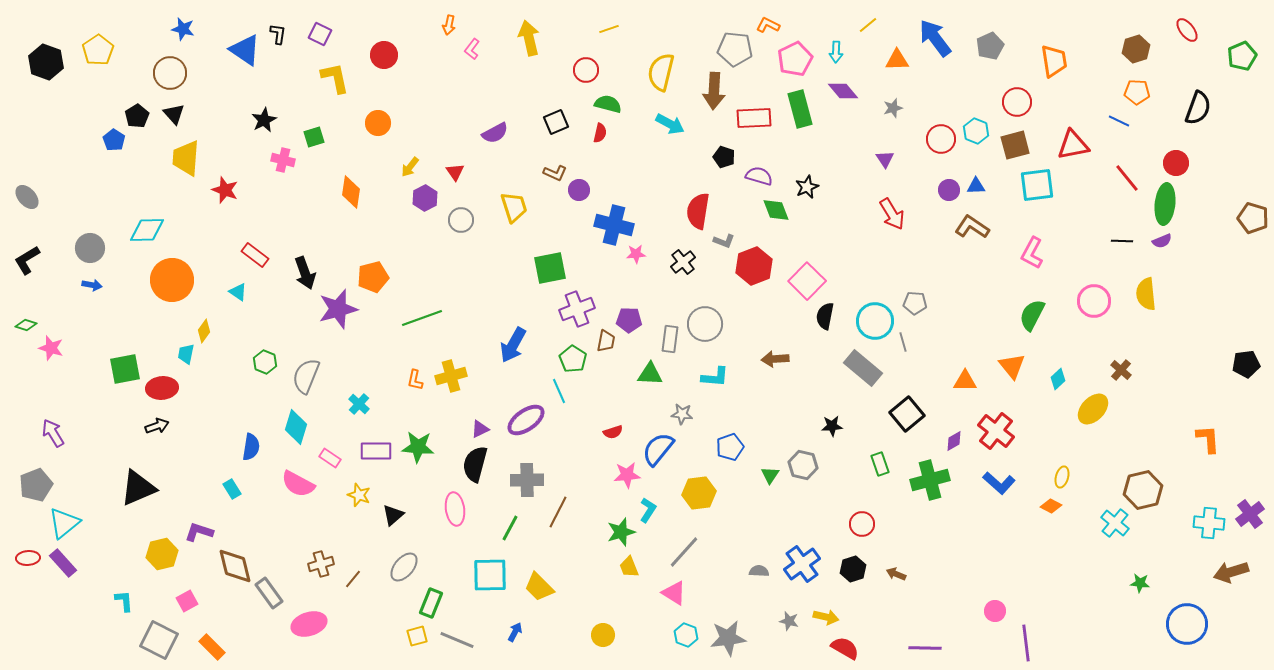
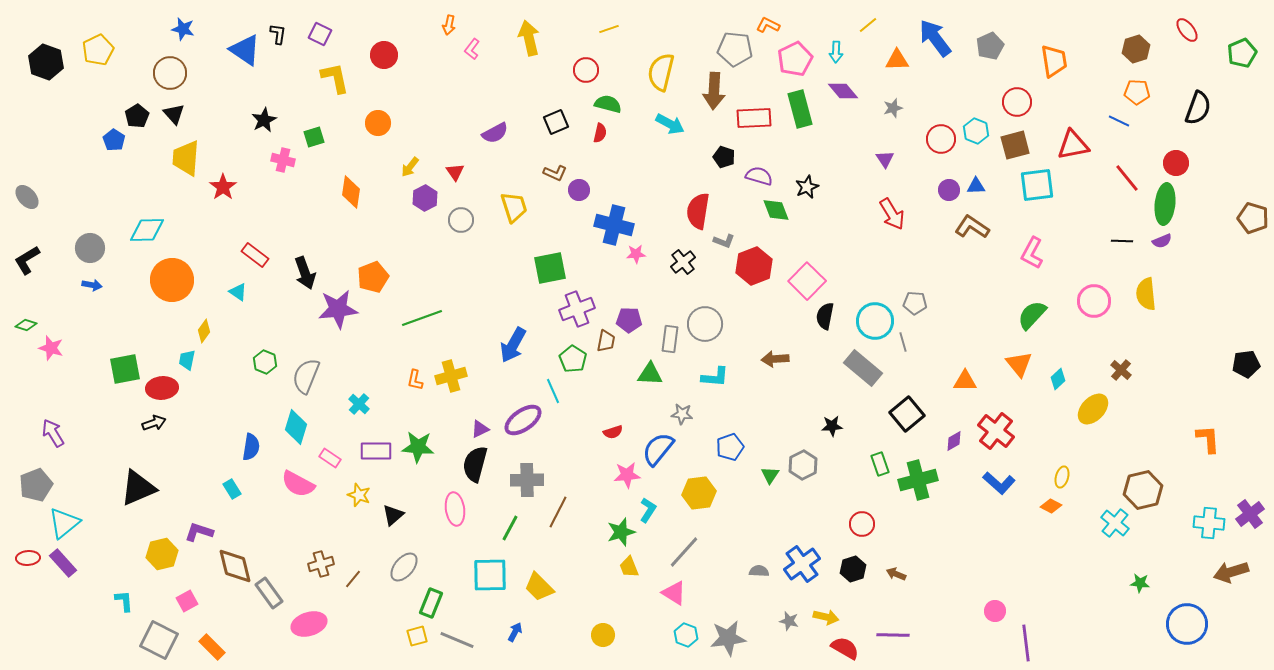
yellow pentagon at (98, 50): rotated 8 degrees clockwise
green pentagon at (1242, 56): moved 3 px up
red star at (225, 190): moved 2 px left, 3 px up; rotated 16 degrees clockwise
orange pentagon at (373, 277): rotated 8 degrees counterclockwise
purple star at (338, 309): rotated 9 degrees clockwise
green semicircle at (1032, 315): rotated 16 degrees clockwise
cyan trapezoid at (186, 354): moved 1 px right, 6 px down
orange triangle at (1012, 366): moved 7 px right, 2 px up
cyan line at (559, 391): moved 6 px left
purple ellipse at (526, 420): moved 3 px left
black arrow at (157, 426): moved 3 px left, 3 px up
gray hexagon at (803, 465): rotated 20 degrees clockwise
green cross at (930, 480): moved 12 px left
purple line at (925, 648): moved 32 px left, 13 px up
